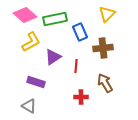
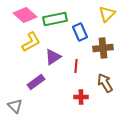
purple rectangle: rotated 54 degrees counterclockwise
gray triangle: moved 14 px left; rotated 14 degrees clockwise
